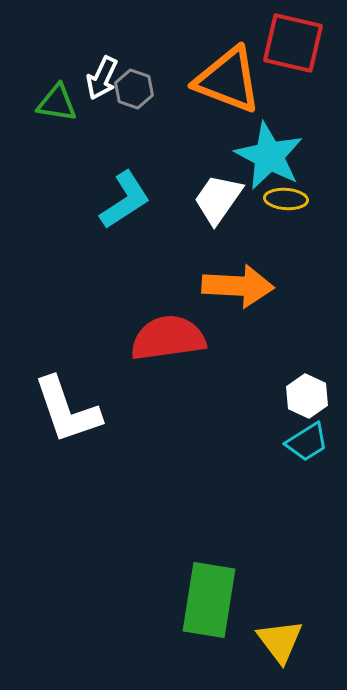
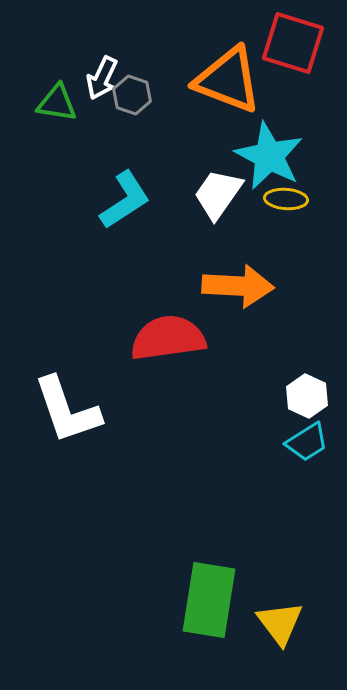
red square: rotated 4 degrees clockwise
gray hexagon: moved 2 px left, 6 px down
white trapezoid: moved 5 px up
yellow triangle: moved 18 px up
